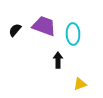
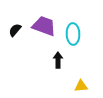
yellow triangle: moved 1 px right, 2 px down; rotated 16 degrees clockwise
